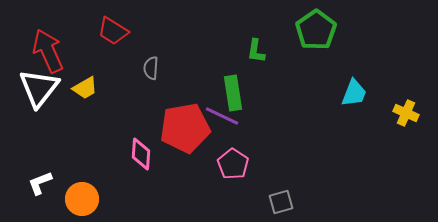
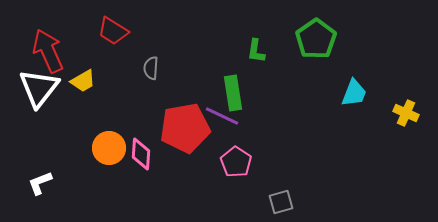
green pentagon: moved 9 px down
yellow trapezoid: moved 2 px left, 7 px up
pink pentagon: moved 3 px right, 2 px up
orange circle: moved 27 px right, 51 px up
